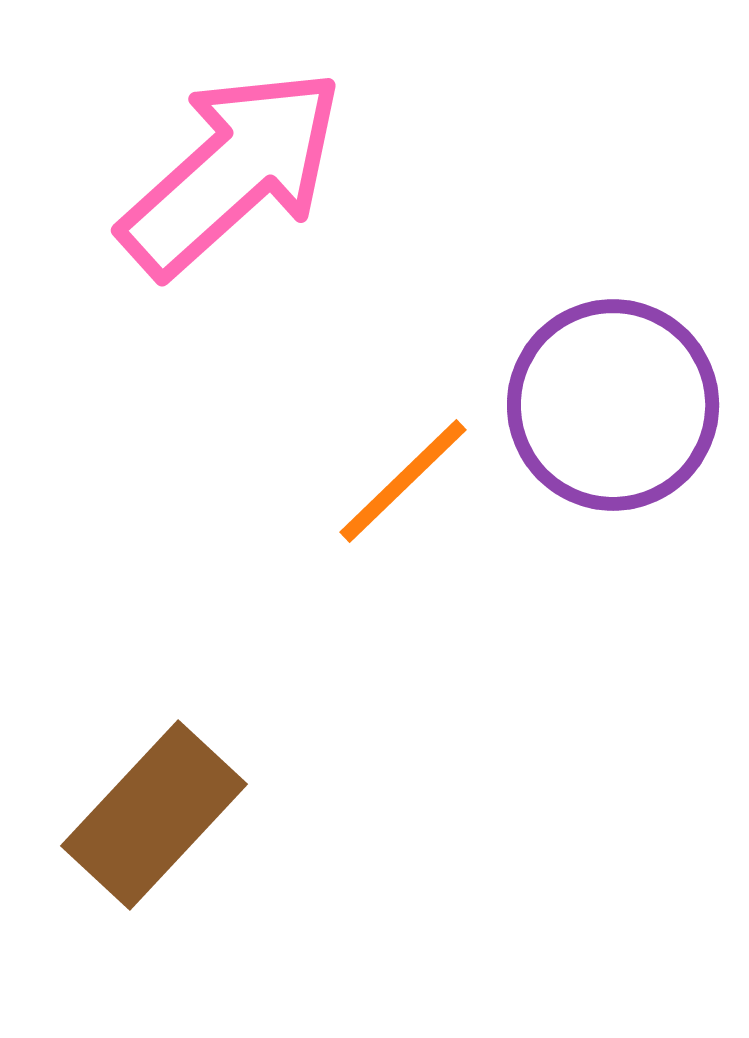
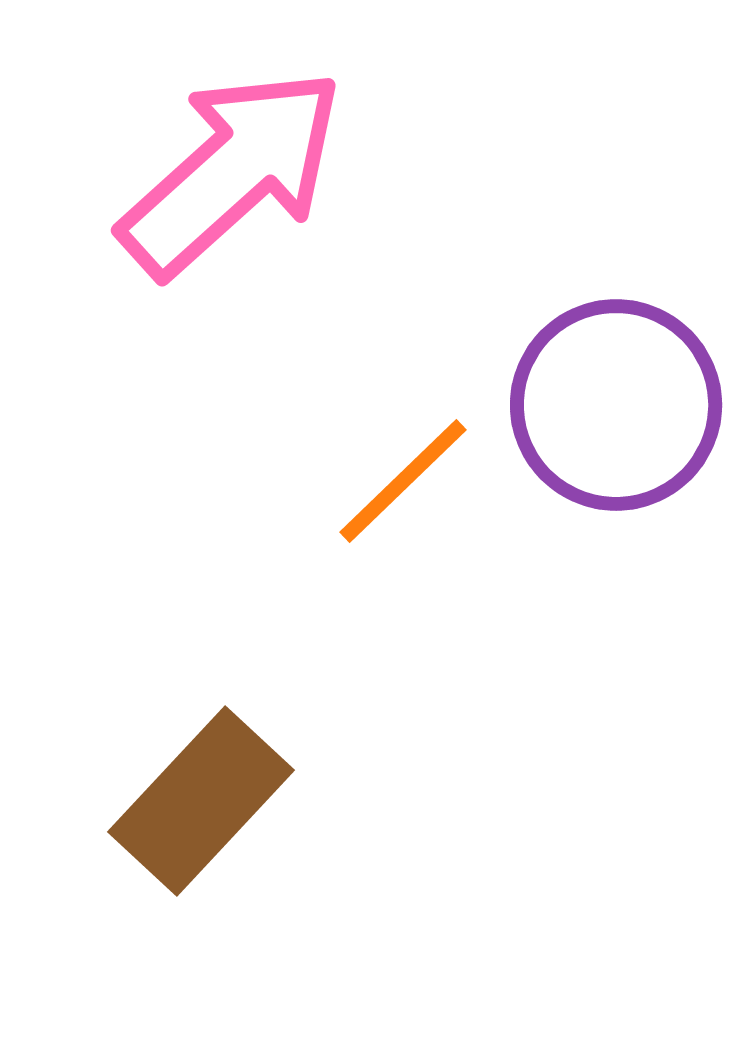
purple circle: moved 3 px right
brown rectangle: moved 47 px right, 14 px up
